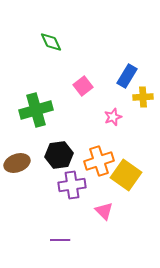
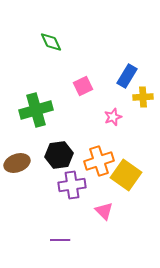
pink square: rotated 12 degrees clockwise
